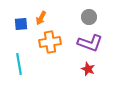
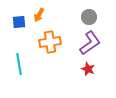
orange arrow: moved 2 px left, 3 px up
blue square: moved 2 px left, 2 px up
purple L-shape: rotated 55 degrees counterclockwise
